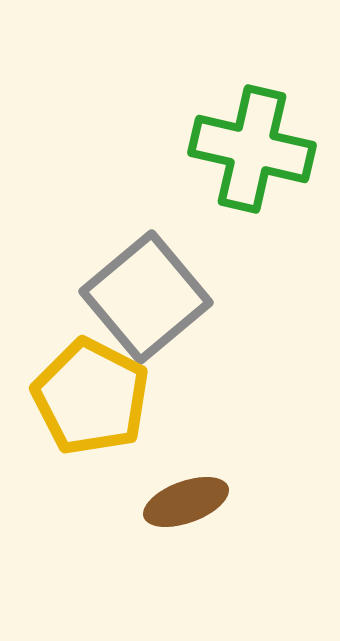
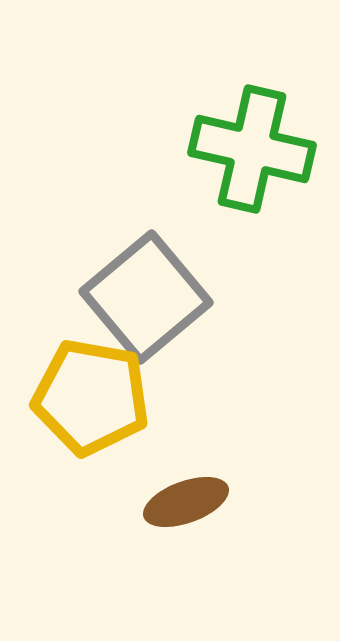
yellow pentagon: rotated 17 degrees counterclockwise
